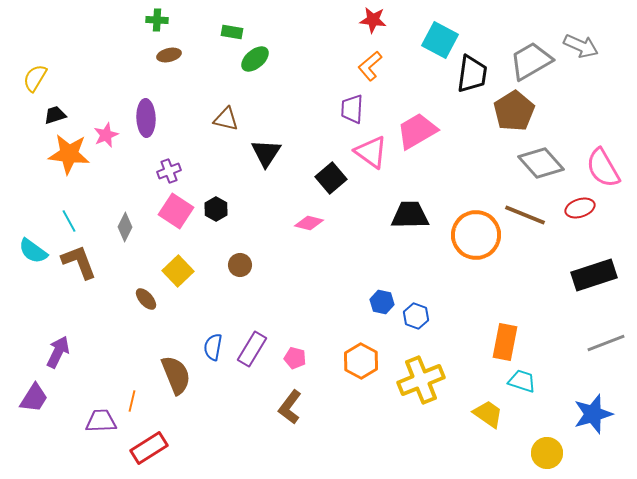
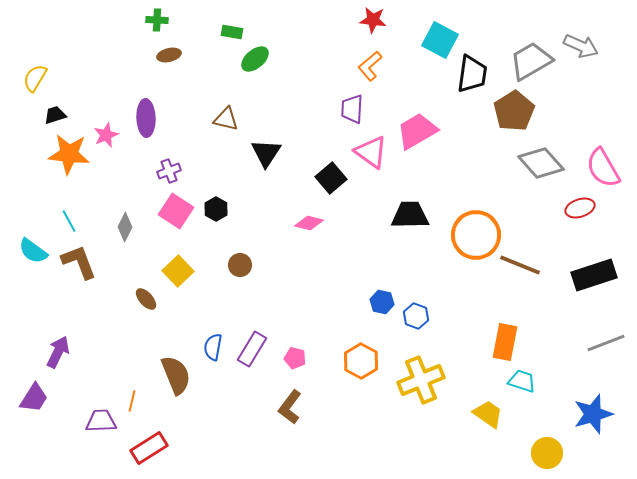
brown line at (525, 215): moved 5 px left, 50 px down
